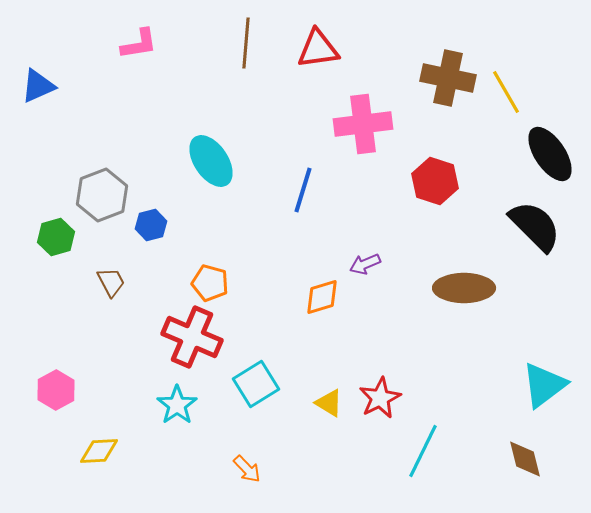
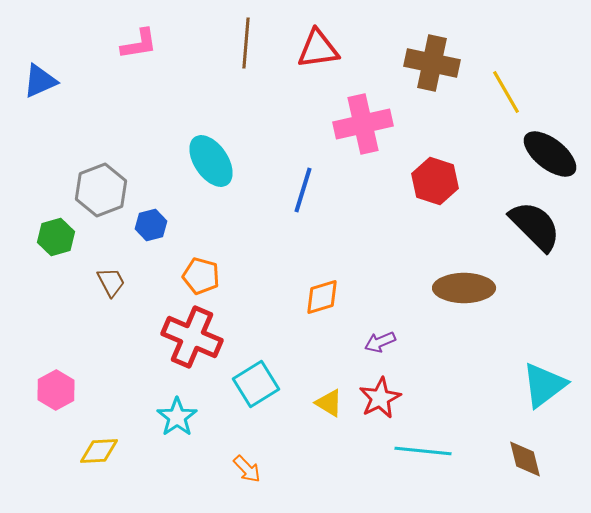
brown cross: moved 16 px left, 15 px up
blue triangle: moved 2 px right, 5 px up
pink cross: rotated 6 degrees counterclockwise
black ellipse: rotated 18 degrees counterclockwise
gray hexagon: moved 1 px left, 5 px up
purple arrow: moved 15 px right, 78 px down
orange pentagon: moved 9 px left, 7 px up
cyan star: moved 12 px down
cyan line: rotated 70 degrees clockwise
